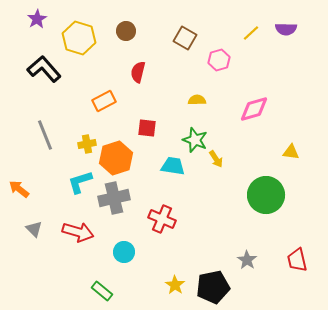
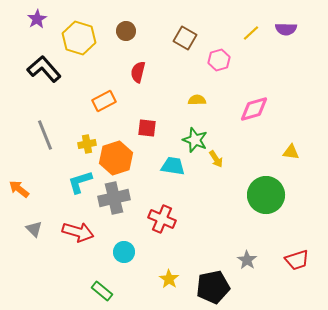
red trapezoid: rotated 95 degrees counterclockwise
yellow star: moved 6 px left, 6 px up
